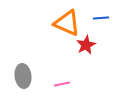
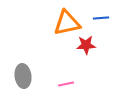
orange triangle: rotated 36 degrees counterclockwise
red star: rotated 24 degrees clockwise
pink line: moved 4 px right
